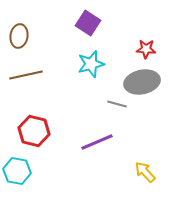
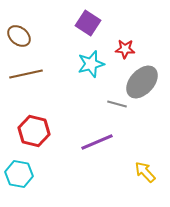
brown ellipse: rotated 60 degrees counterclockwise
red star: moved 21 px left
brown line: moved 1 px up
gray ellipse: rotated 36 degrees counterclockwise
cyan hexagon: moved 2 px right, 3 px down
